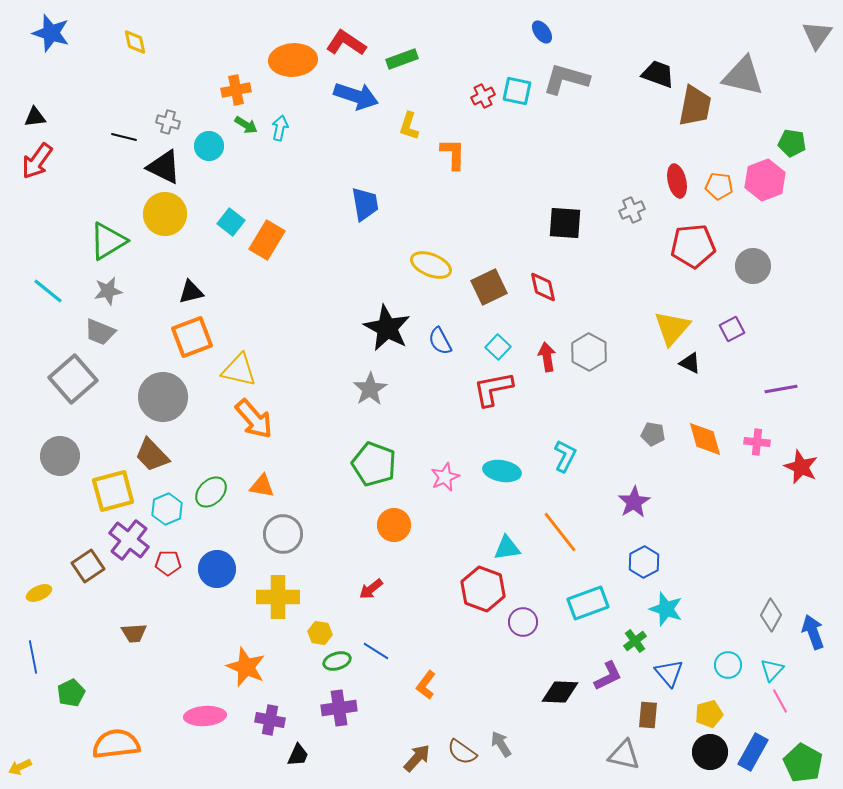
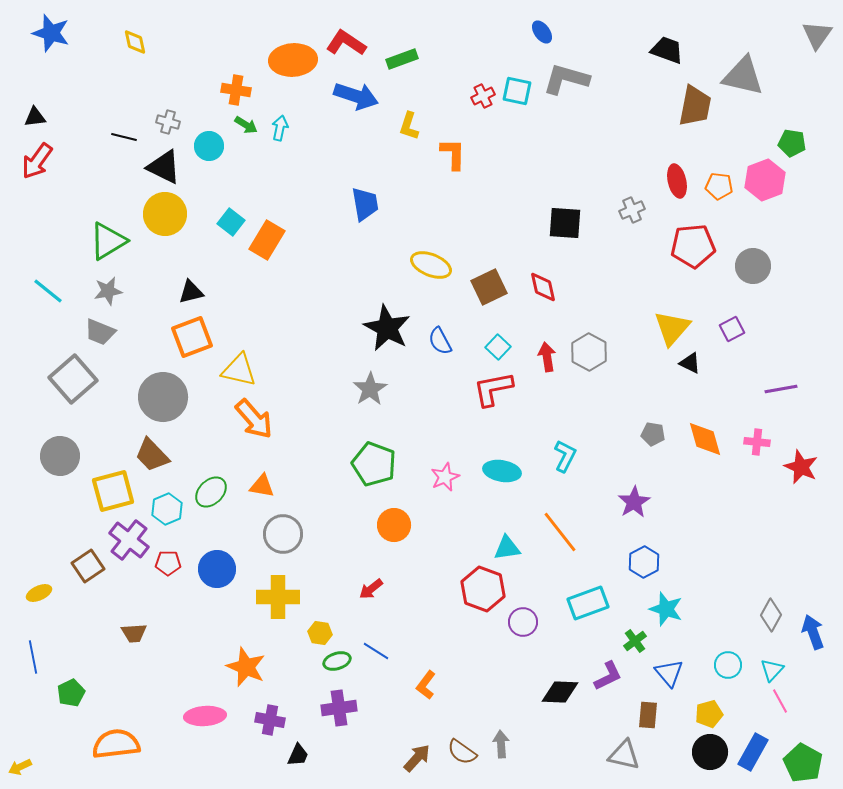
black trapezoid at (658, 74): moved 9 px right, 24 px up
orange cross at (236, 90): rotated 20 degrees clockwise
gray arrow at (501, 744): rotated 28 degrees clockwise
